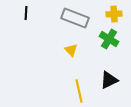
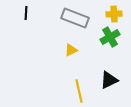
green cross: moved 1 px right, 2 px up; rotated 30 degrees clockwise
yellow triangle: rotated 48 degrees clockwise
